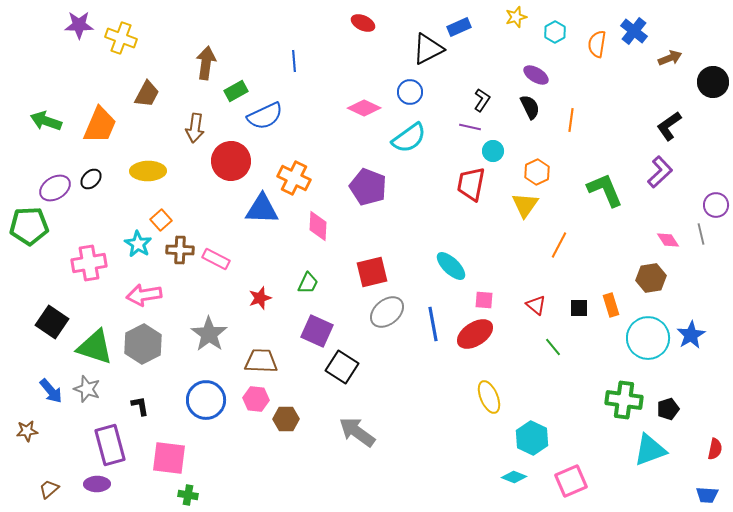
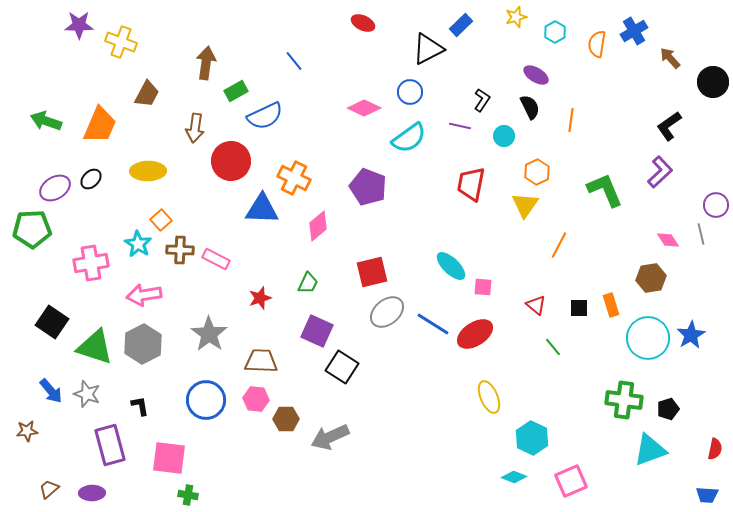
blue rectangle at (459, 27): moved 2 px right, 2 px up; rotated 20 degrees counterclockwise
blue cross at (634, 31): rotated 20 degrees clockwise
yellow cross at (121, 38): moved 4 px down
brown arrow at (670, 58): rotated 110 degrees counterclockwise
blue line at (294, 61): rotated 35 degrees counterclockwise
purple line at (470, 127): moved 10 px left, 1 px up
cyan circle at (493, 151): moved 11 px right, 15 px up
green pentagon at (29, 226): moved 3 px right, 3 px down
pink diamond at (318, 226): rotated 48 degrees clockwise
pink cross at (89, 263): moved 2 px right
pink square at (484, 300): moved 1 px left, 13 px up
blue line at (433, 324): rotated 48 degrees counterclockwise
gray star at (87, 389): moved 5 px down
gray arrow at (357, 432): moved 27 px left, 5 px down; rotated 60 degrees counterclockwise
purple ellipse at (97, 484): moved 5 px left, 9 px down
